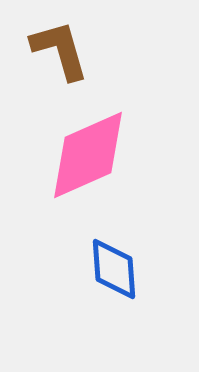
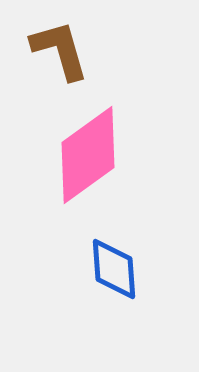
pink diamond: rotated 12 degrees counterclockwise
